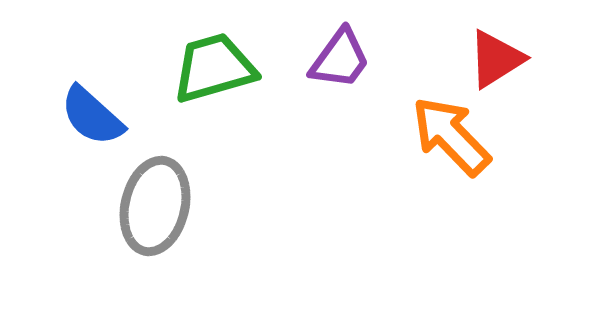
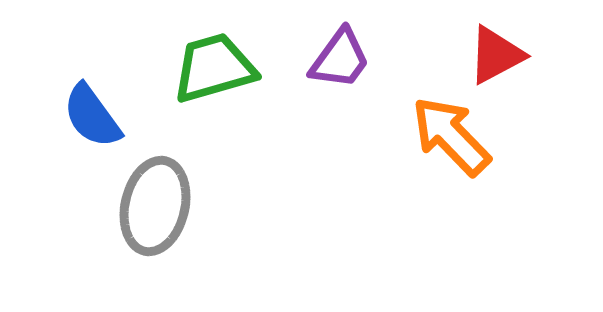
red triangle: moved 4 px up; rotated 4 degrees clockwise
blue semicircle: rotated 12 degrees clockwise
